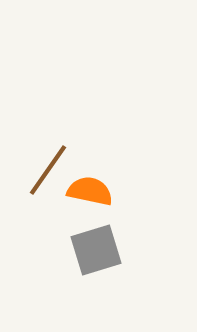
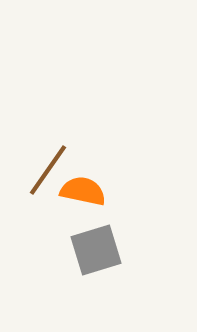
orange semicircle: moved 7 px left
